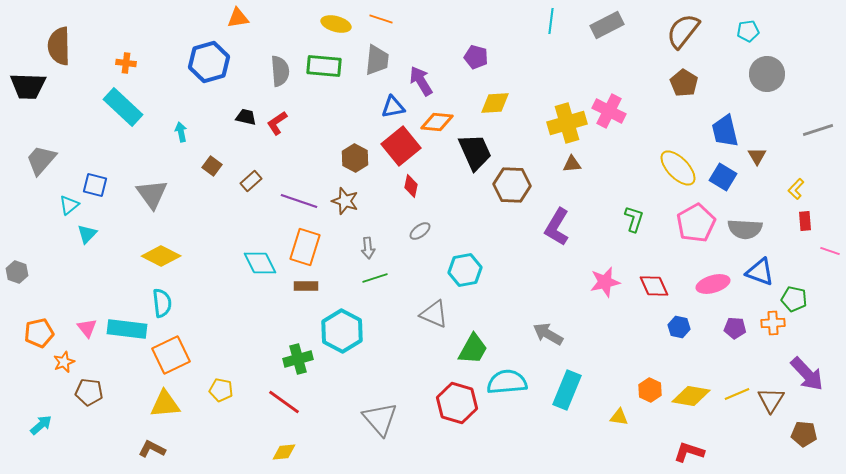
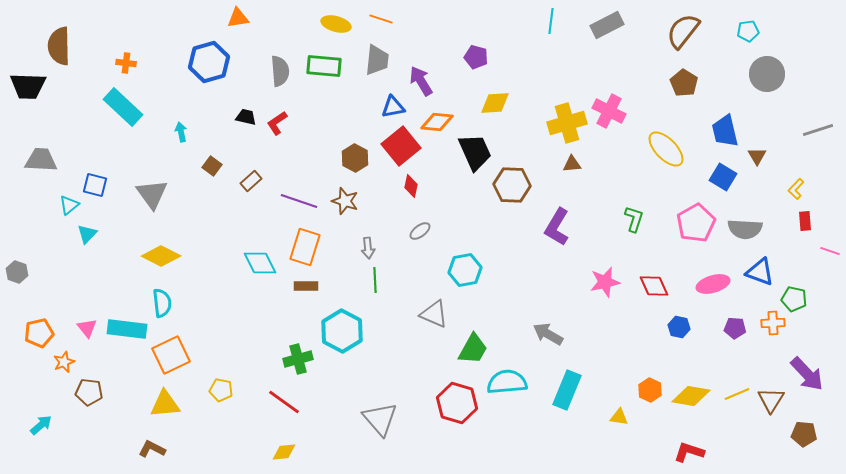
gray trapezoid at (41, 160): rotated 52 degrees clockwise
yellow ellipse at (678, 168): moved 12 px left, 19 px up
green line at (375, 278): moved 2 px down; rotated 75 degrees counterclockwise
